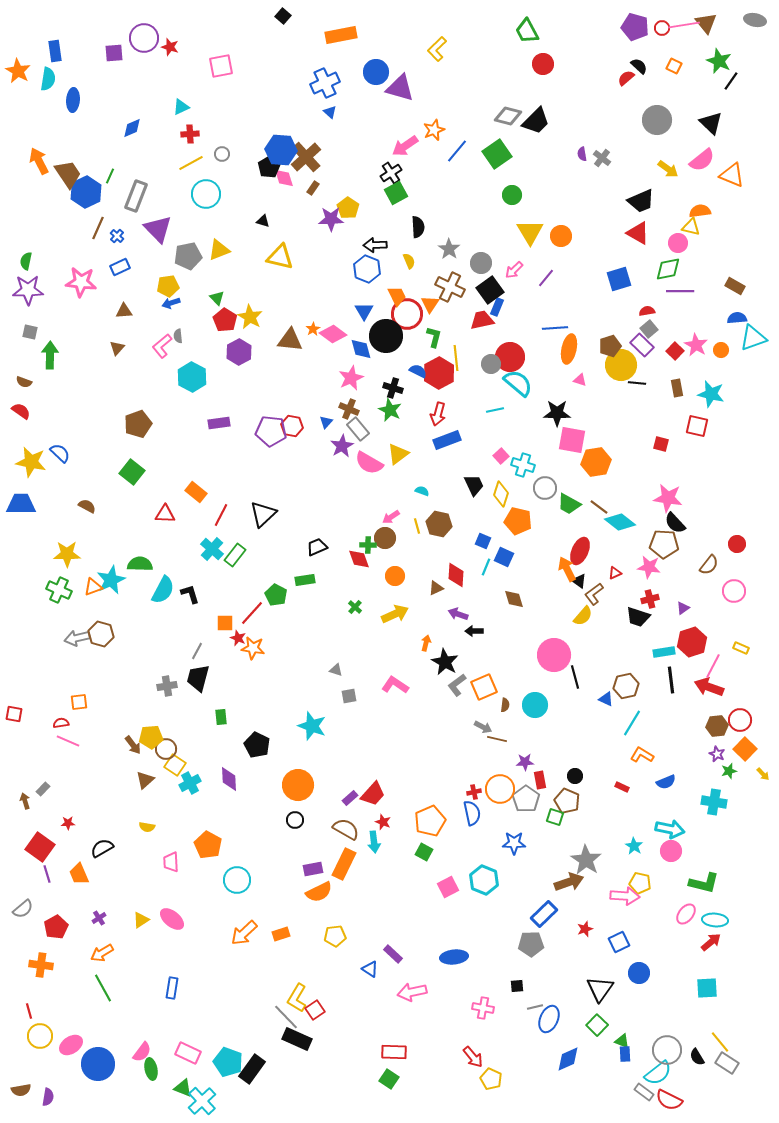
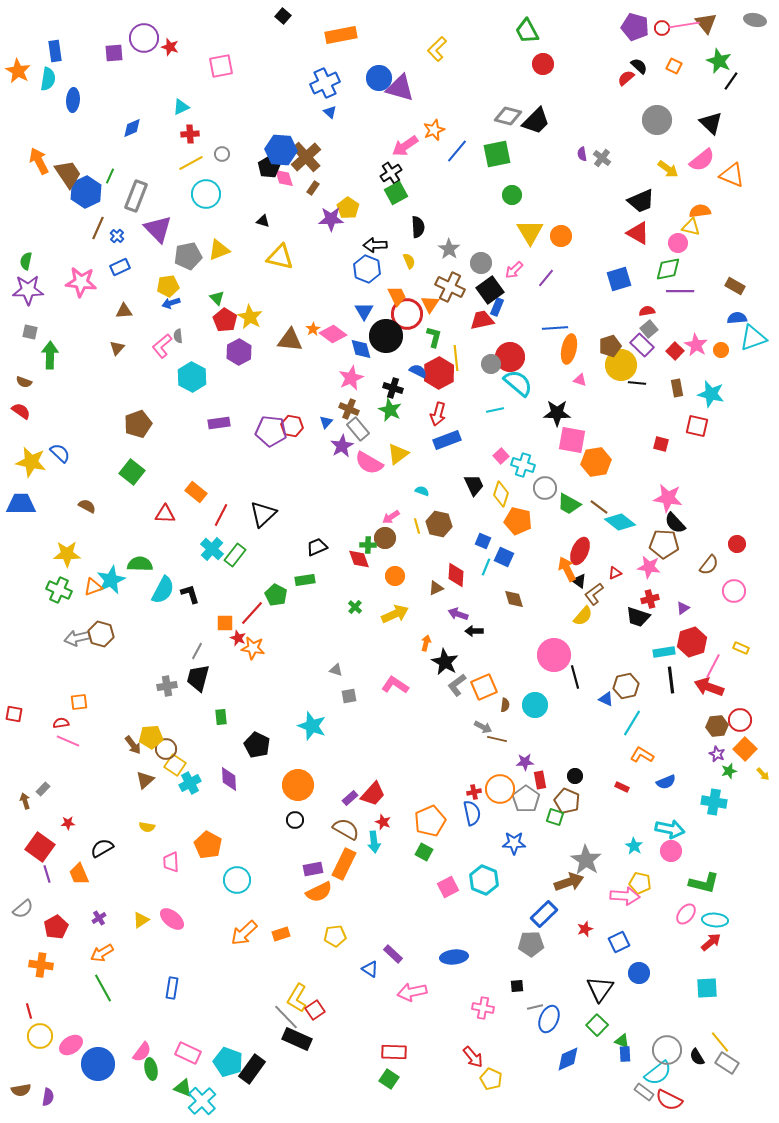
blue circle at (376, 72): moved 3 px right, 6 px down
green square at (497, 154): rotated 24 degrees clockwise
